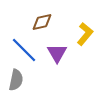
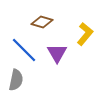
brown diamond: rotated 30 degrees clockwise
